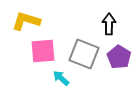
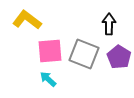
yellow L-shape: moved 1 px right, 1 px up; rotated 20 degrees clockwise
pink square: moved 7 px right
cyan arrow: moved 13 px left, 1 px down
